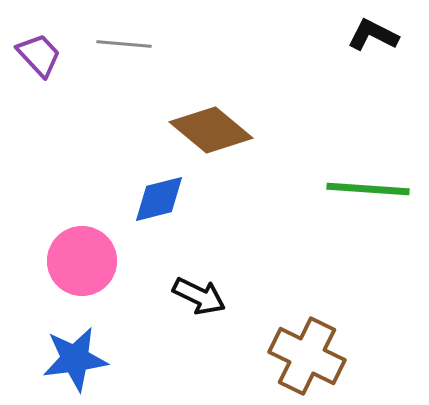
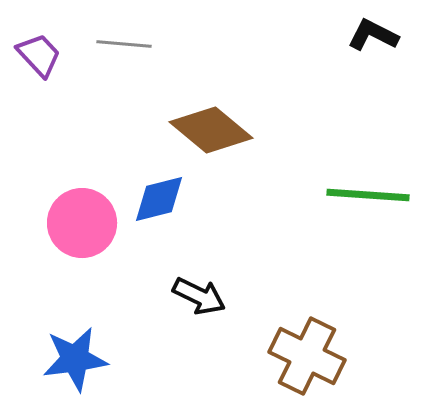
green line: moved 6 px down
pink circle: moved 38 px up
